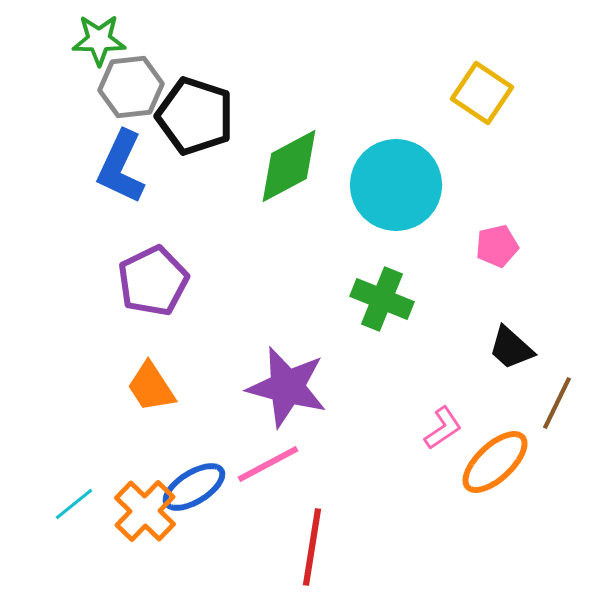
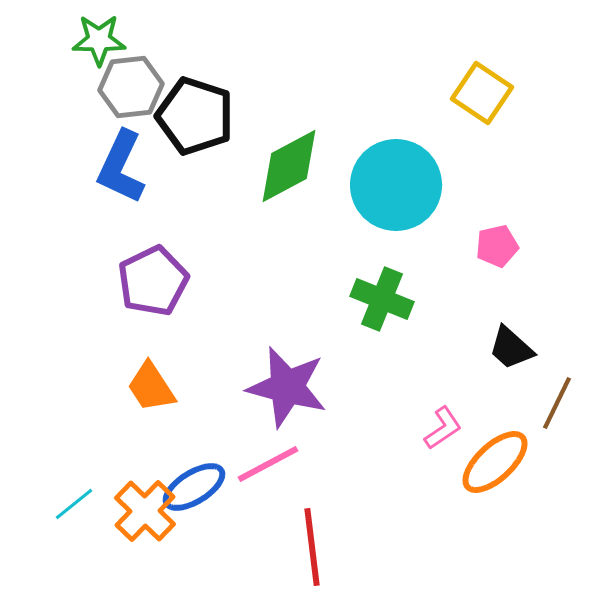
red line: rotated 16 degrees counterclockwise
